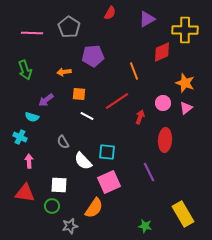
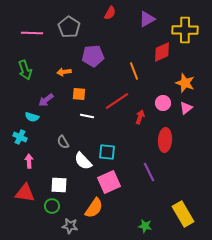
white line: rotated 16 degrees counterclockwise
gray star: rotated 21 degrees clockwise
